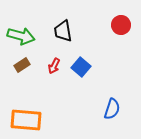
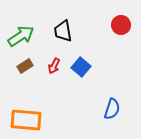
green arrow: rotated 48 degrees counterclockwise
brown rectangle: moved 3 px right, 1 px down
